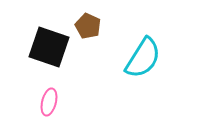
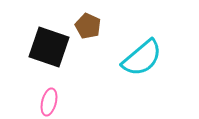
cyan semicircle: moved 1 px left; rotated 18 degrees clockwise
